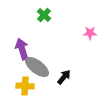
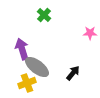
black arrow: moved 9 px right, 4 px up
yellow cross: moved 2 px right, 3 px up; rotated 24 degrees counterclockwise
